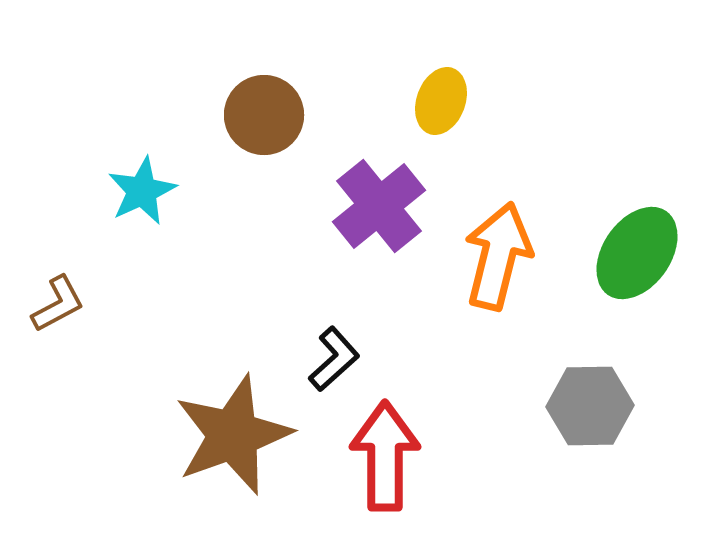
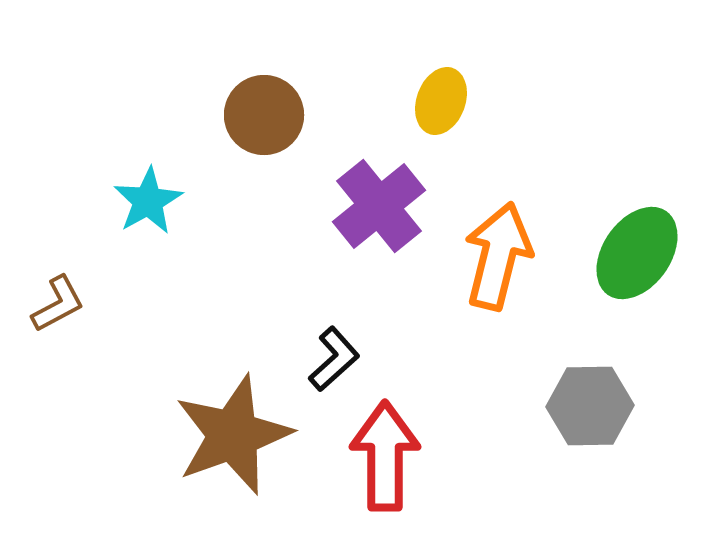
cyan star: moved 6 px right, 10 px down; rotated 4 degrees counterclockwise
